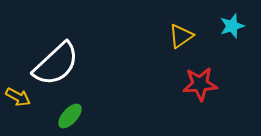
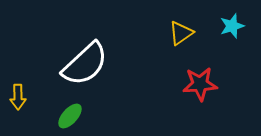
yellow triangle: moved 3 px up
white semicircle: moved 29 px right
yellow arrow: rotated 60 degrees clockwise
